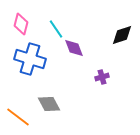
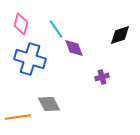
black diamond: moved 2 px left
orange line: rotated 45 degrees counterclockwise
